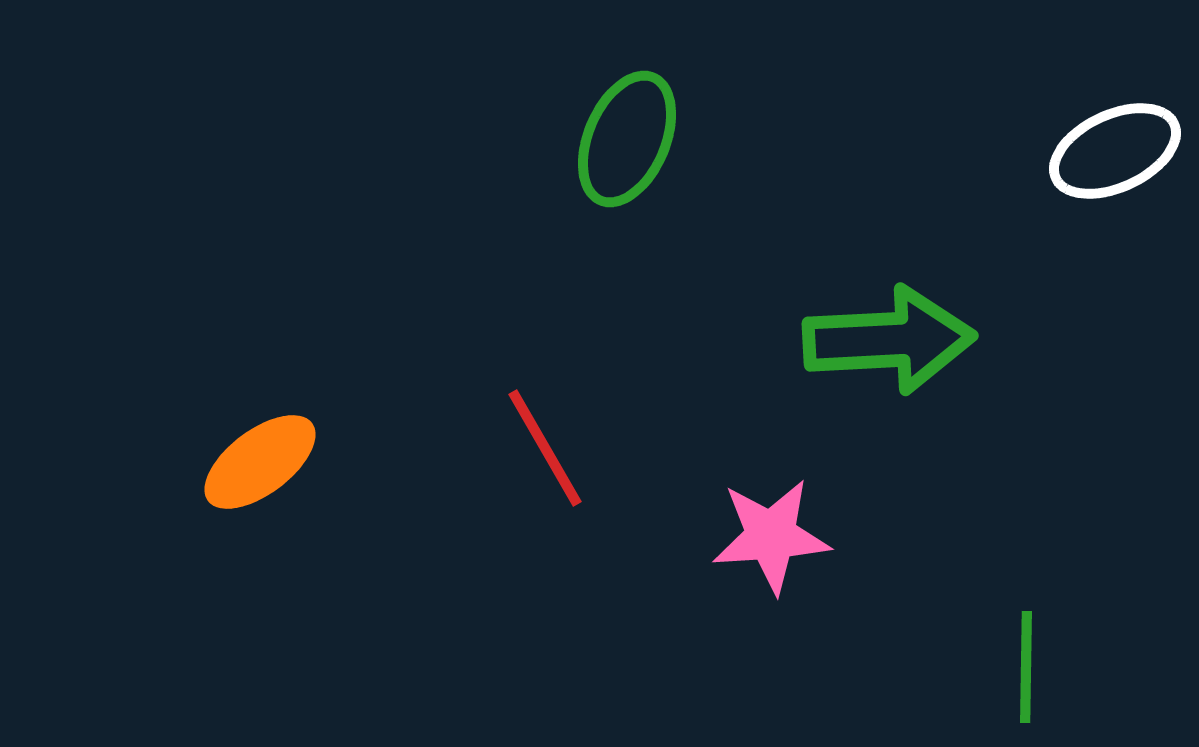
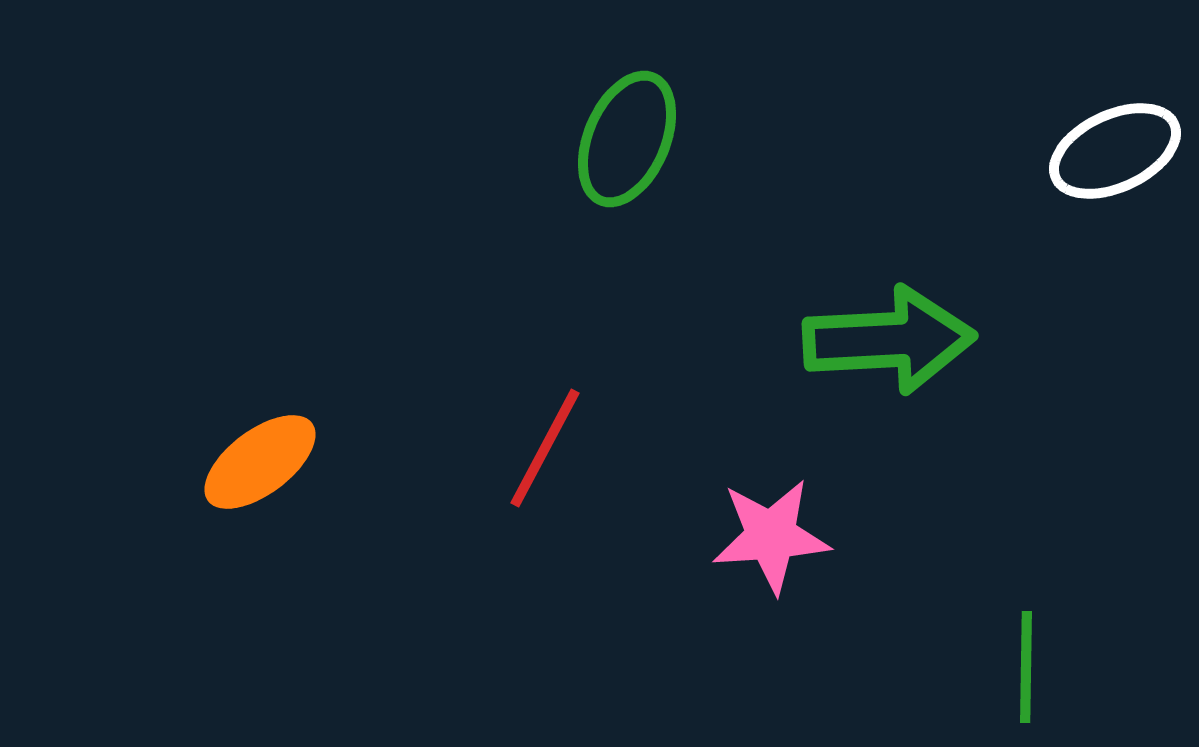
red line: rotated 58 degrees clockwise
